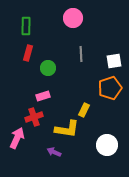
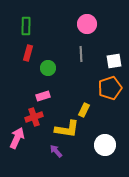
pink circle: moved 14 px right, 6 px down
white circle: moved 2 px left
purple arrow: moved 2 px right, 1 px up; rotated 24 degrees clockwise
